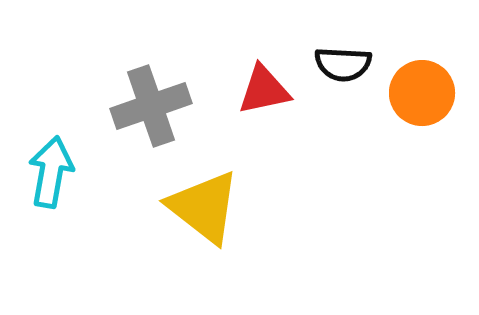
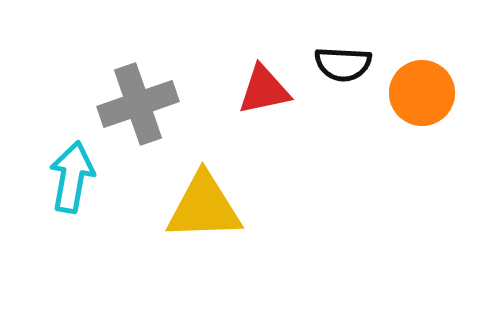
gray cross: moved 13 px left, 2 px up
cyan arrow: moved 21 px right, 5 px down
yellow triangle: rotated 40 degrees counterclockwise
